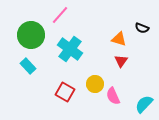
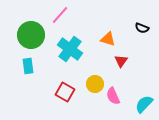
orange triangle: moved 11 px left
cyan rectangle: rotated 35 degrees clockwise
